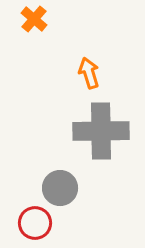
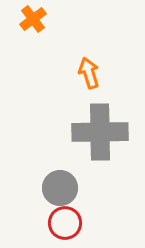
orange cross: moved 1 px left; rotated 12 degrees clockwise
gray cross: moved 1 px left, 1 px down
red circle: moved 30 px right
